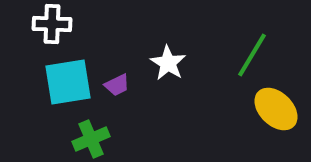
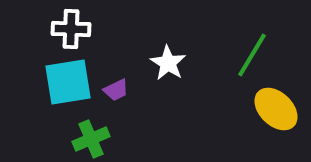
white cross: moved 19 px right, 5 px down
purple trapezoid: moved 1 px left, 5 px down
